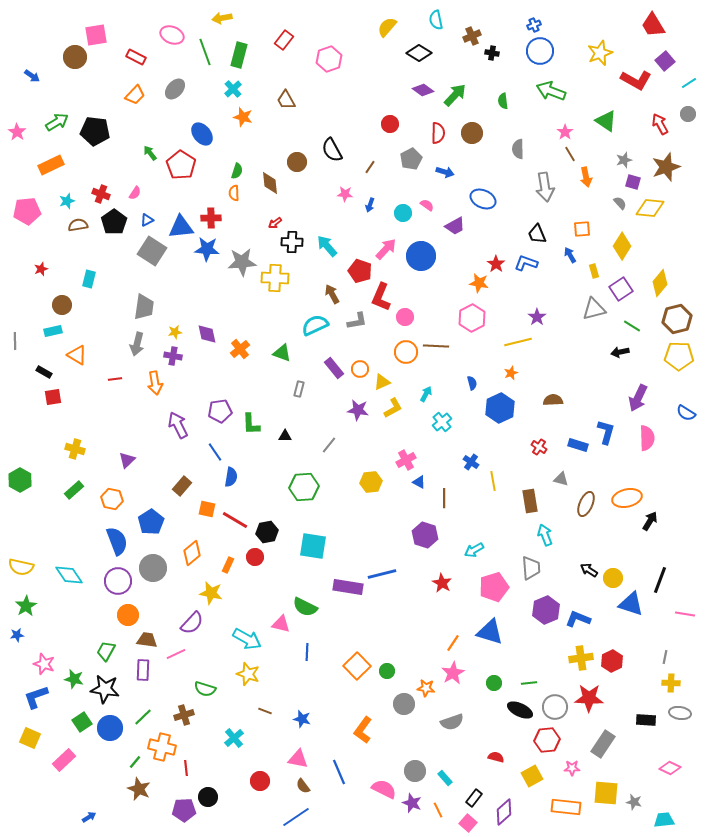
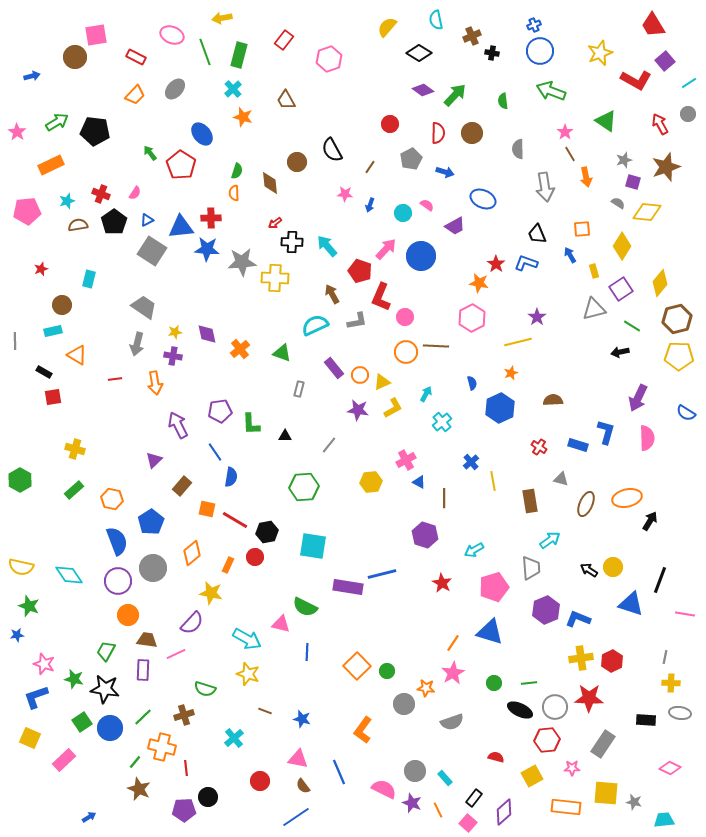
blue arrow at (32, 76): rotated 49 degrees counterclockwise
gray semicircle at (620, 203): moved 2 px left; rotated 16 degrees counterclockwise
yellow diamond at (650, 208): moved 3 px left, 4 px down
gray trapezoid at (144, 307): rotated 64 degrees counterclockwise
orange circle at (360, 369): moved 6 px down
purple triangle at (127, 460): moved 27 px right
blue cross at (471, 462): rotated 14 degrees clockwise
cyan arrow at (545, 535): moved 5 px right, 5 px down; rotated 75 degrees clockwise
yellow circle at (613, 578): moved 11 px up
green star at (26, 606): moved 3 px right; rotated 20 degrees counterclockwise
